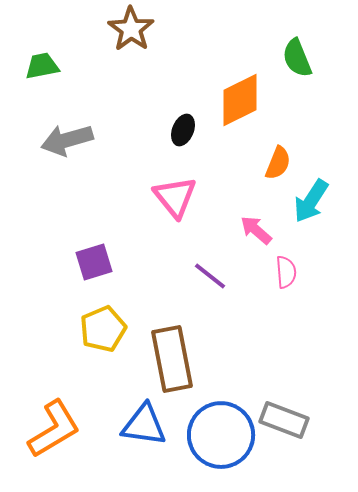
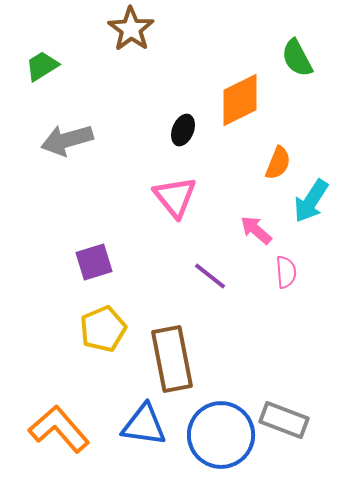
green semicircle: rotated 6 degrees counterclockwise
green trapezoid: rotated 21 degrees counterclockwise
orange L-shape: moved 5 px right; rotated 100 degrees counterclockwise
